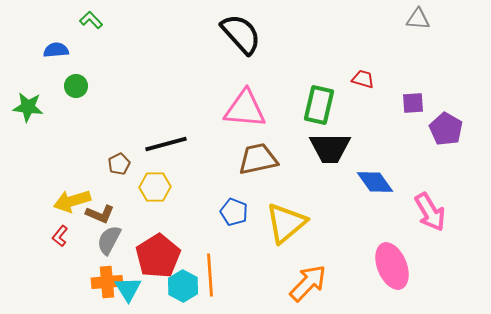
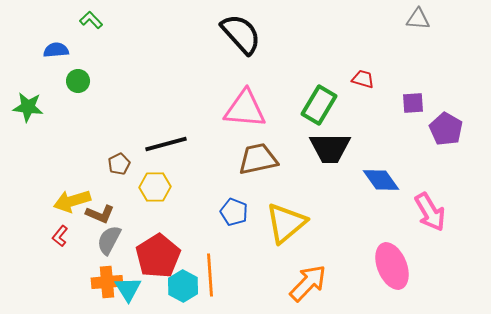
green circle: moved 2 px right, 5 px up
green rectangle: rotated 18 degrees clockwise
blue diamond: moved 6 px right, 2 px up
